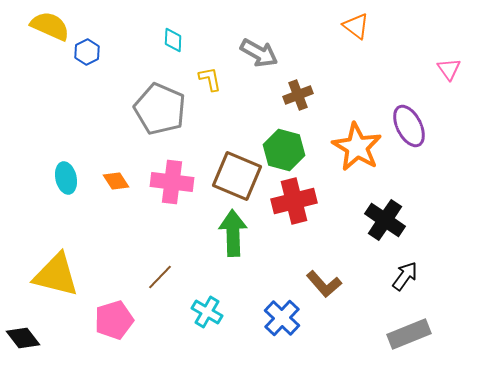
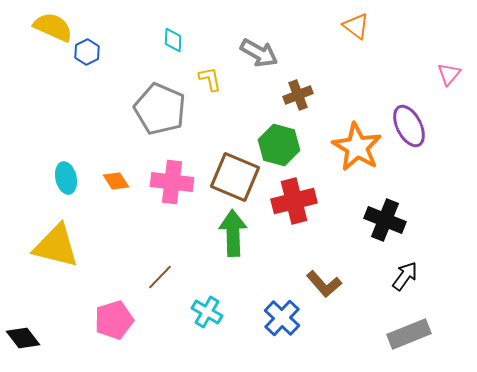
yellow semicircle: moved 3 px right, 1 px down
pink triangle: moved 5 px down; rotated 15 degrees clockwise
green hexagon: moved 5 px left, 5 px up
brown square: moved 2 px left, 1 px down
black cross: rotated 12 degrees counterclockwise
yellow triangle: moved 29 px up
